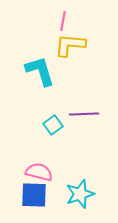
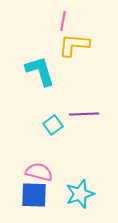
yellow L-shape: moved 4 px right
